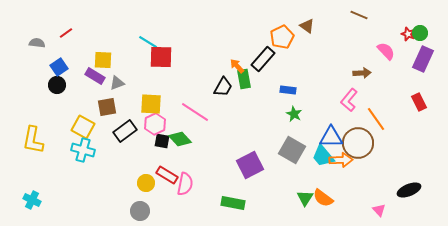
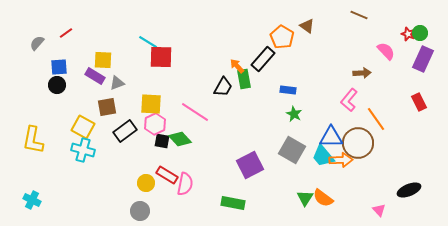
orange pentagon at (282, 37): rotated 15 degrees counterclockwise
gray semicircle at (37, 43): rotated 56 degrees counterclockwise
blue square at (59, 67): rotated 30 degrees clockwise
